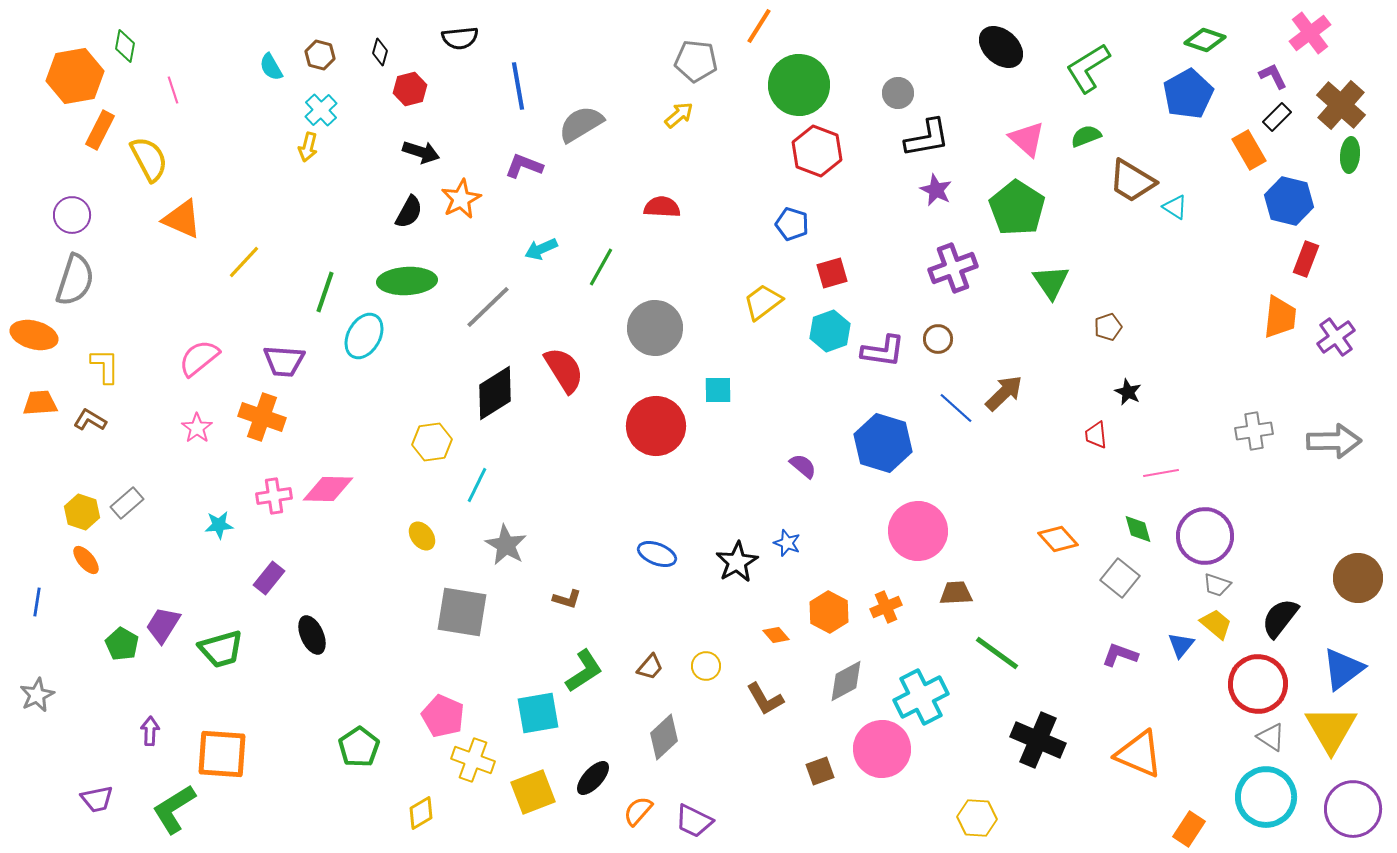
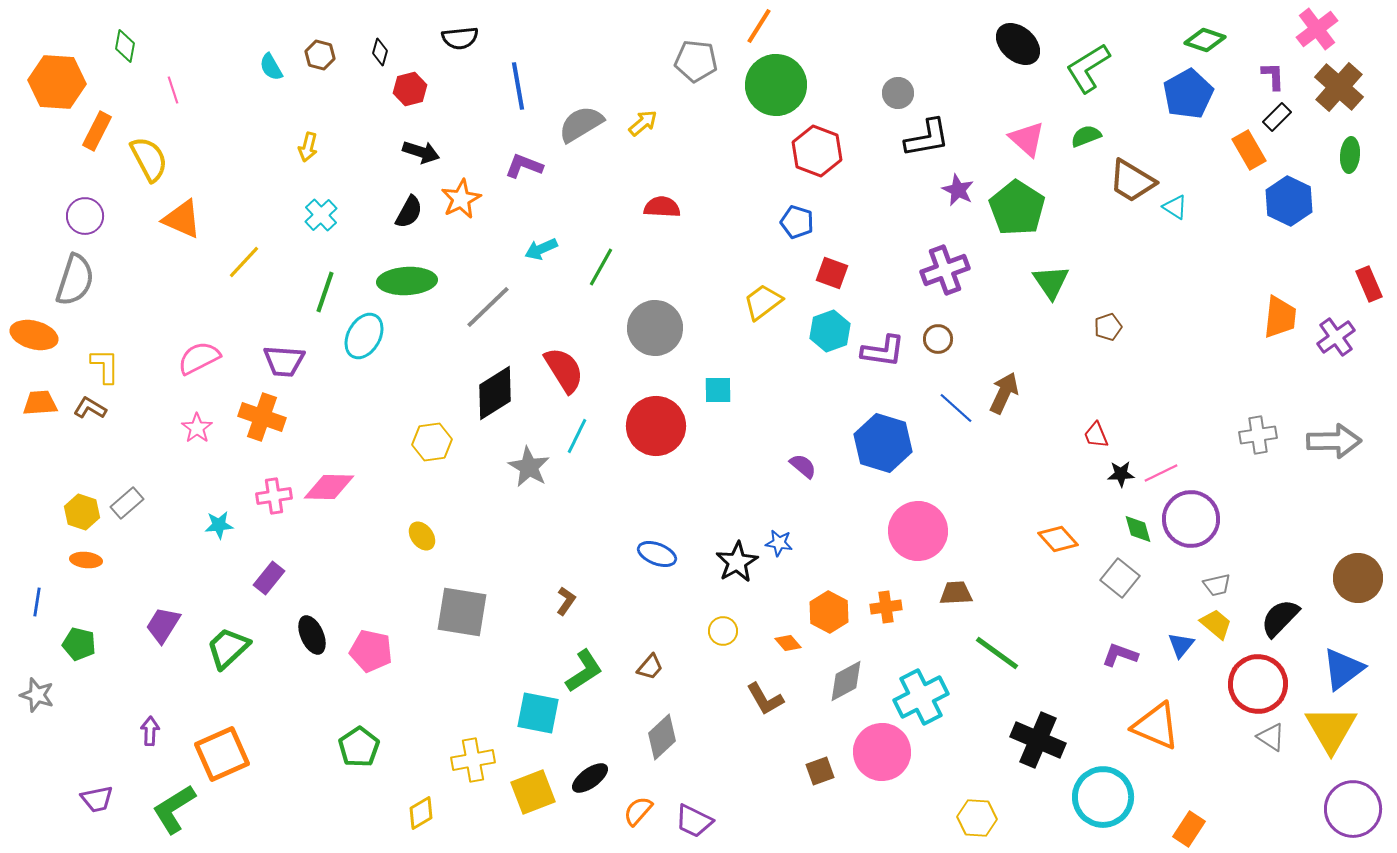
pink cross at (1310, 33): moved 7 px right, 4 px up
black ellipse at (1001, 47): moved 17 px right, 3 px up
orange hexagon at (75, 76): moved 18 px left, 6 px down; rotated 14 degrees clockwise
purple L-shape at (1273, 76): rotated 24 degrees clockwise
green circle at (799, 85): moved 23 px left
brown cross at (1341, 105): moved 2 px left, 18 px up
cyan cross at (321, 110): moved 105 px down
yellow arrow at (679, 115): moved 36 px left, 8 px down
orange rectangle at (100, 130): moved 3 px left, 1 px down
purple star at (936, 190): moved 22 px right
blue hexagon at (1289, 201): rotated 12 degrees clockwise
purple circle at (72, 215): moved 13 px right, 1 px down
blue pentagon at (792, 224): moved 5 px right, 2 px up
red rectangle at (1306, 259): moved 63 px right, 25 px down; rotated 44 degrees counterclockwise
purple cross at (953, 268): moved 8 px left, 2 px down
red square at (832, 273): rotated 36 degrees clockwise
pink semicircle at (199, 358): rotated 12 degrees clockwise
black star at (1128, 392): moved 7 px left, 82 px down; rotated 28 degrees counterclockwise
brown arrow at (1004, 393): rotated 21 degrees counterclockwise
brown L-shape at (90, 420): moved 12 px up
gray cross at (1254, 431): moved 4 px right, 4 px down
red trapezoid at (1096, 435): rotated 16 degrees counterclockwise
pink line at (1161, 473): rotated 16 degrees counterclockwise
cyan line at (477, 485): moved 100 px right, 49 px up
pink diamond at (328, 489): moved 1 px right, 2 px up
purple circle at (1205, 536): moved 14 px left, 17 px up
blue star at (787, 543): moved 8 px left; rotated 12 degrees counterclockwise
gray star at (506, 545): moved 23 px right, 78 px up
orange ellipse at (86, 560): rotated 44 degrees counterclockwise
gray trapezoid at (1217, 585): rotated 32 degrees counterclockwise
brown L-shape at (567, 599): moved 1 px left, 2 px down; rotated 72 degrees counterclockwise
orange cross at (886, 607): rotated 16 degrees clockwise
black semicircle at (1280, 618): rotated 6 degrees clockwise
orange diamond at (776, 635): moved 12 px right, 8 px down
green pentagon at (122, 644): moved 43 px left; rotated 16 degrees counterclockwise
green trapezoid at (221, 649): moved 7 px right, 1 px up; rotated 153 degrees clockwise
yellow circle at (706, 666): moved 17 px right, 35 px up
gray star at (37, 695): rotated 28 degrees counterclockwise
cyan square at (538, 713): rotated 21 degrees clockwise
pink pentagon at (443, 716): moved 72 px left, 65 px up; rotated 12 degrees counterclockwise
gray diamond at (664, 737): moved 2 px left
pink circle at (882, 749): moved 3 px down
orange square at (222, 754): rotated 28 degrees counterclockwise
orange triangle at (1139, 754): moved 17 px right, 28 px up
yellow cross at (473, 760): rotated 30 degrees counterclockwise
black ellipse at (593, 778): moved 3 px left; rotated 12 degrees clockwise
cyan circle at (1266, 797): moved 163 px left
